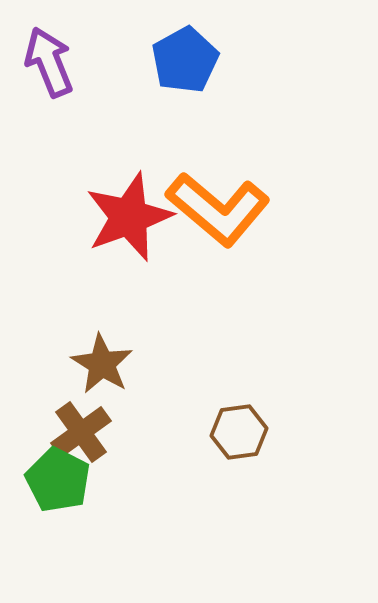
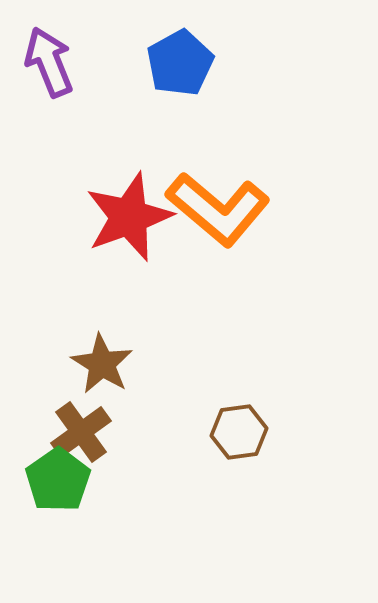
blue pentagon: moved 5 px left, 3 px down
green pentagon: rotated 10 degrees clockwise
